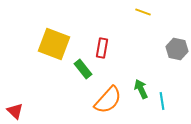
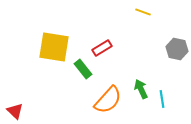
yellow square: moved 3 px down; rotated 12 degrees counterclockwise
red rectangle: rotated 48 degrees clockwise
cyan line: moved 2 px up
